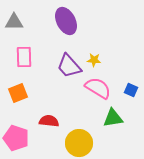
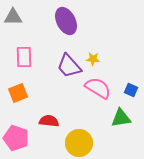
gray triangle: moved 1 px left, 5 px up
yellow star: moved 1 px left, 1 px up
green triangle: moved 8 px right
